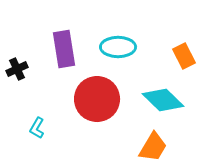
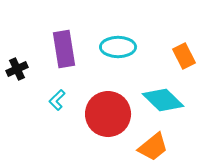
red circle: moved 11 px right, 15 px down
cyan L-shape: moved 20 px right, 28 px up; rotated 15 degrees clockwise
orange trapezoid: rotated 20 degrees clockwise
